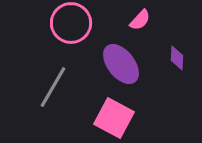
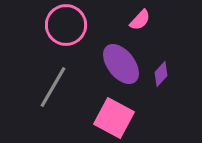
pink circle: moved 5 px left, 2 px down
purple diamond: moved 16 px left, 16 px down; rotated 40 degrees clockwise
